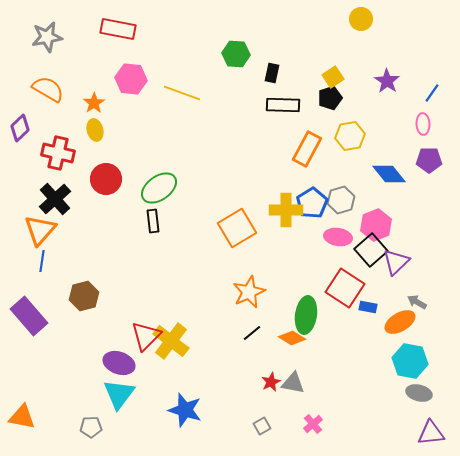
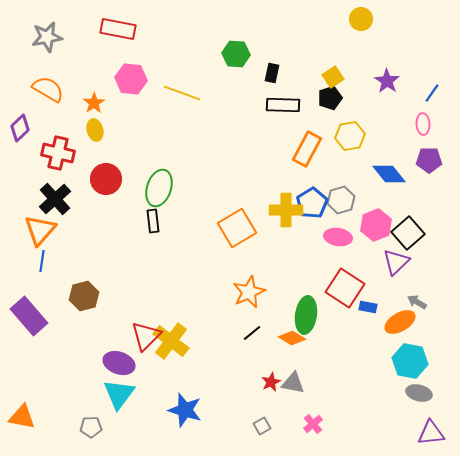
green ellipse at (159, 188): rotated 36 degrees counterclockwise
black square at (371, 250): moved 37 px right, 17 px up
